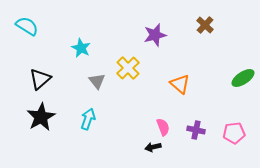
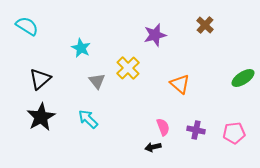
cyan arrow: rotated 65 degrees counterclockwise
